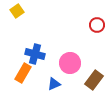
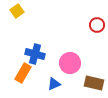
brown rectangle: moved 3 px down; rotated 66 degrees clockwise
